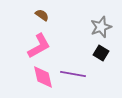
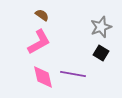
pink L-shape: moved 4 px up
